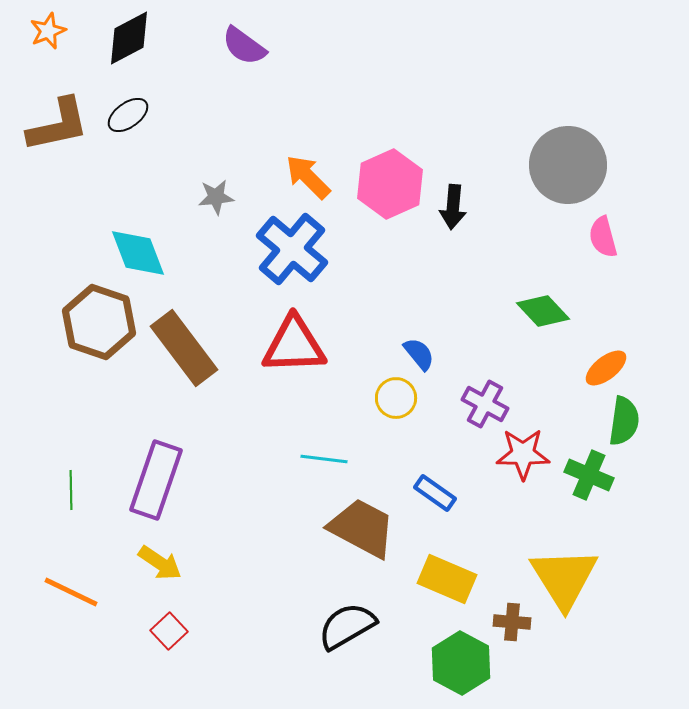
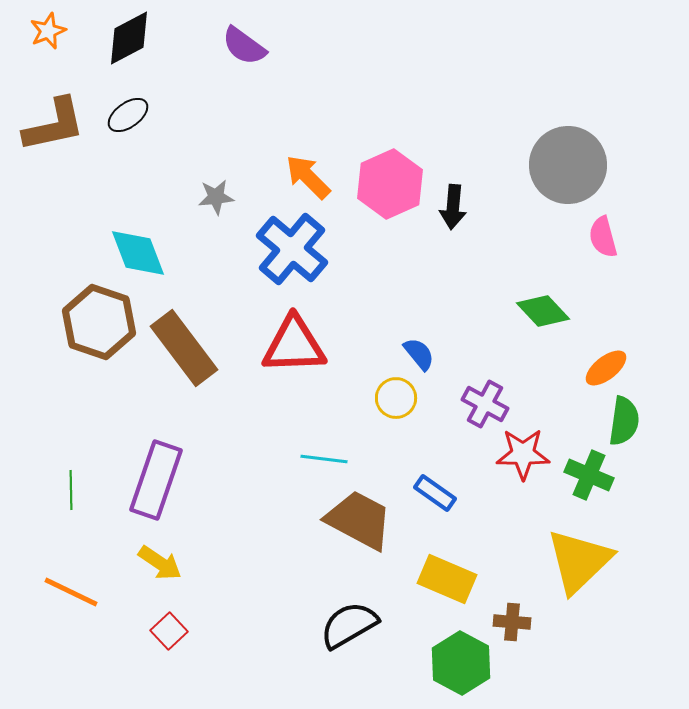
brown L-shape: moved 4 px left
brown trapezoid: moved 3 px left, 8 px up
yellow triangle: moved 15 px right, 17 px up; rotated 18 degrees clockwise
black semicircle: moved 2 px right, 1 px up
